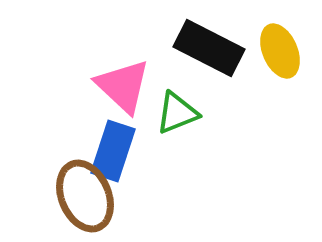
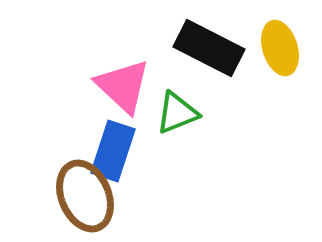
yellow ellipse: moved 3 px up; rotated 6 degrees clockwise
